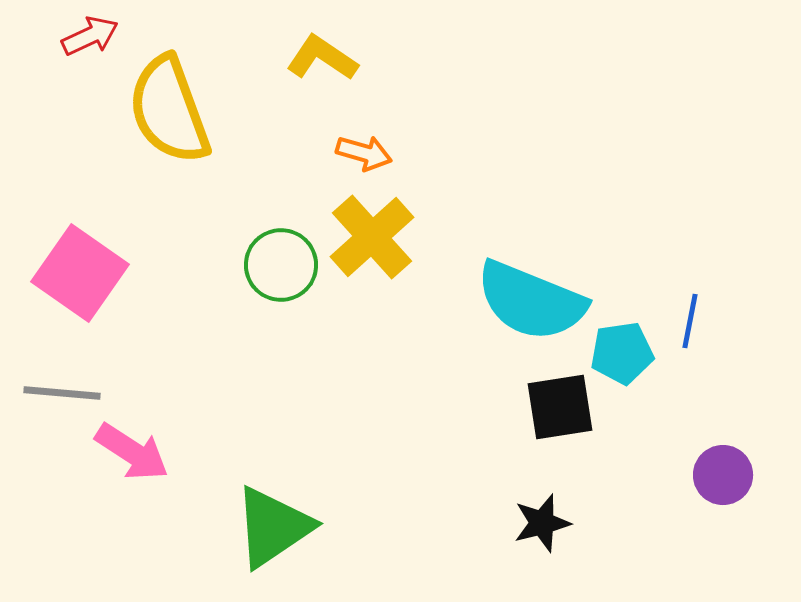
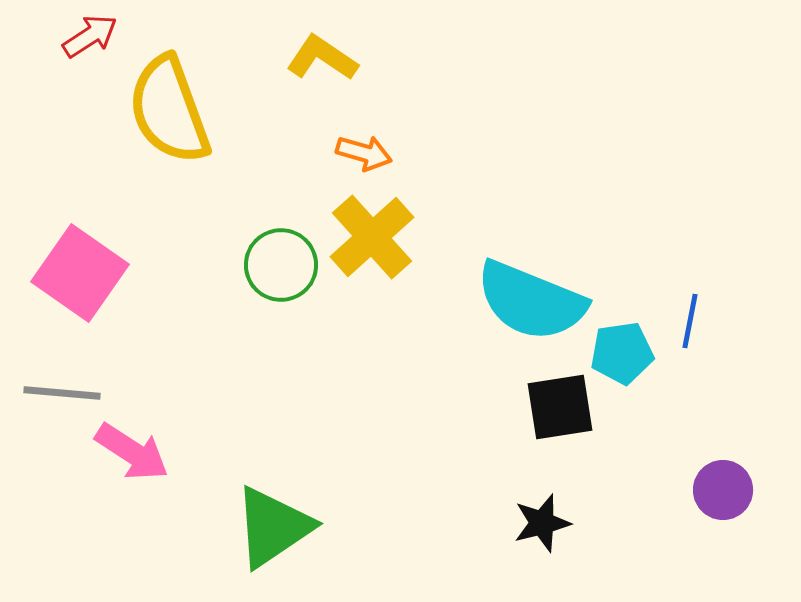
red arrow: rotated 8 degrees counterclockwise
purple circle: moved 15 px down
